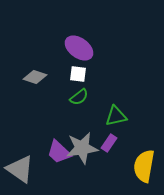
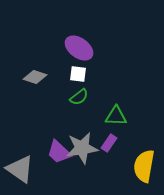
green triangle: rotated 15 degrees clockwise
